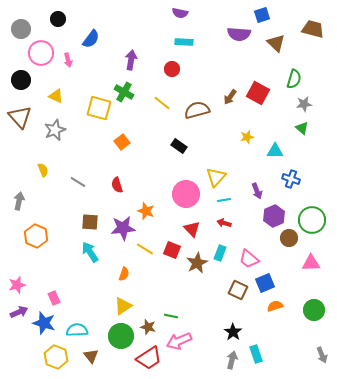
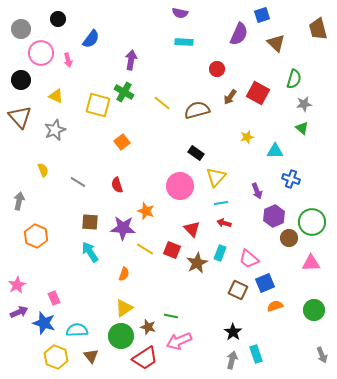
brown trapezoid at (313, 29): moved 5 px right; rotated 120 degrees counterclockwise
purple semicircle at (239, 34): rotated 70 degrees counterclockwise
red circle at (172, 69): moved 45 px right
yellow square at (99, 108): moved 1 px left, 3 px up
black rectangle at (179, 146): moved 17 px right, 7 px down
pink circle at (186, 194): moved 6 px left, 8 px up
cyan line at (224, 200): moved 3 px left, 3 px down
green circle at (312, 220): moved 2 px down
purple star at (123, 228): rotated 10 degrees clockwise
pink star at (17, 285): rotated 12 degrees counterclockwise
yellow triangle at (123, 306): moved 1 px right, 2 px down
red trapezoid at (149, 358): moved 4 px left
